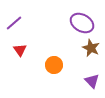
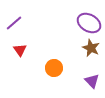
purple ellipse: moved 7 px right
orange circle: moved 3 px down
